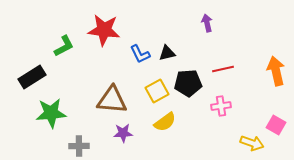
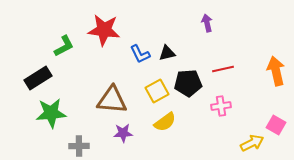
black rectangle: moved 6 px right, 1 px down
yellow arrow: rotated 45 degrees counterclockwise
